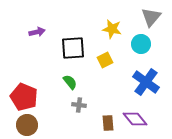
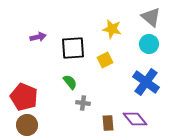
gray triangle: rotated 30 degrees counterclockwise
purple arrow: moved 1 px right, 5 px down
cyan circle: moved 8 px right
gray cross: moved 4 px right, 2 px up
